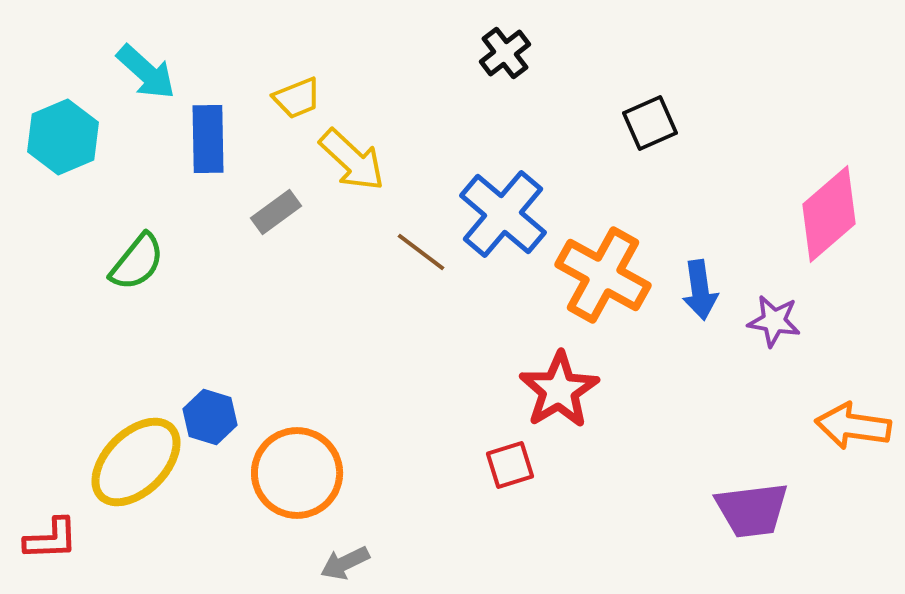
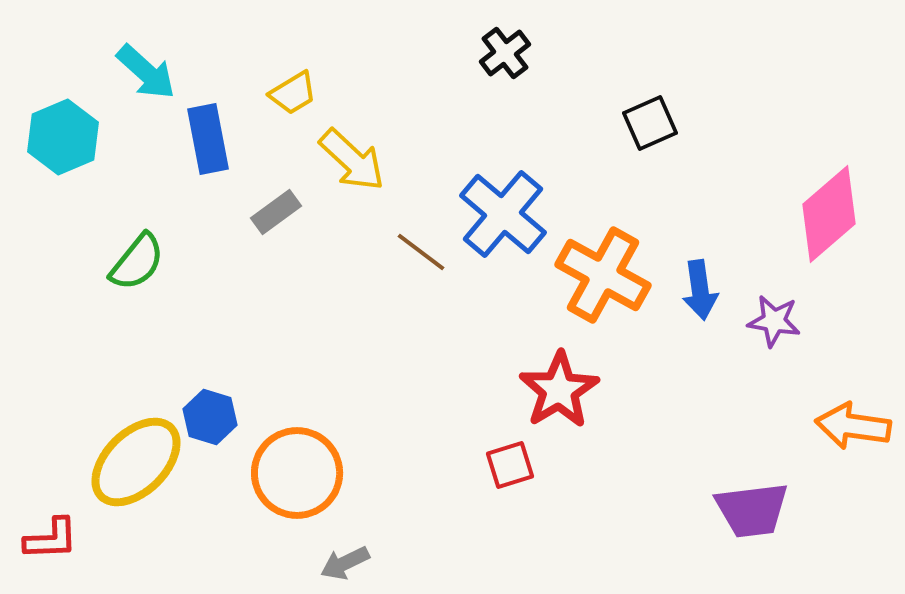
yellow trapezoid: moved 4 px left, 5 px up; rotated 9 degrees counterclockwise
blue rectangle: rotated 10 degrees counterclockwise
